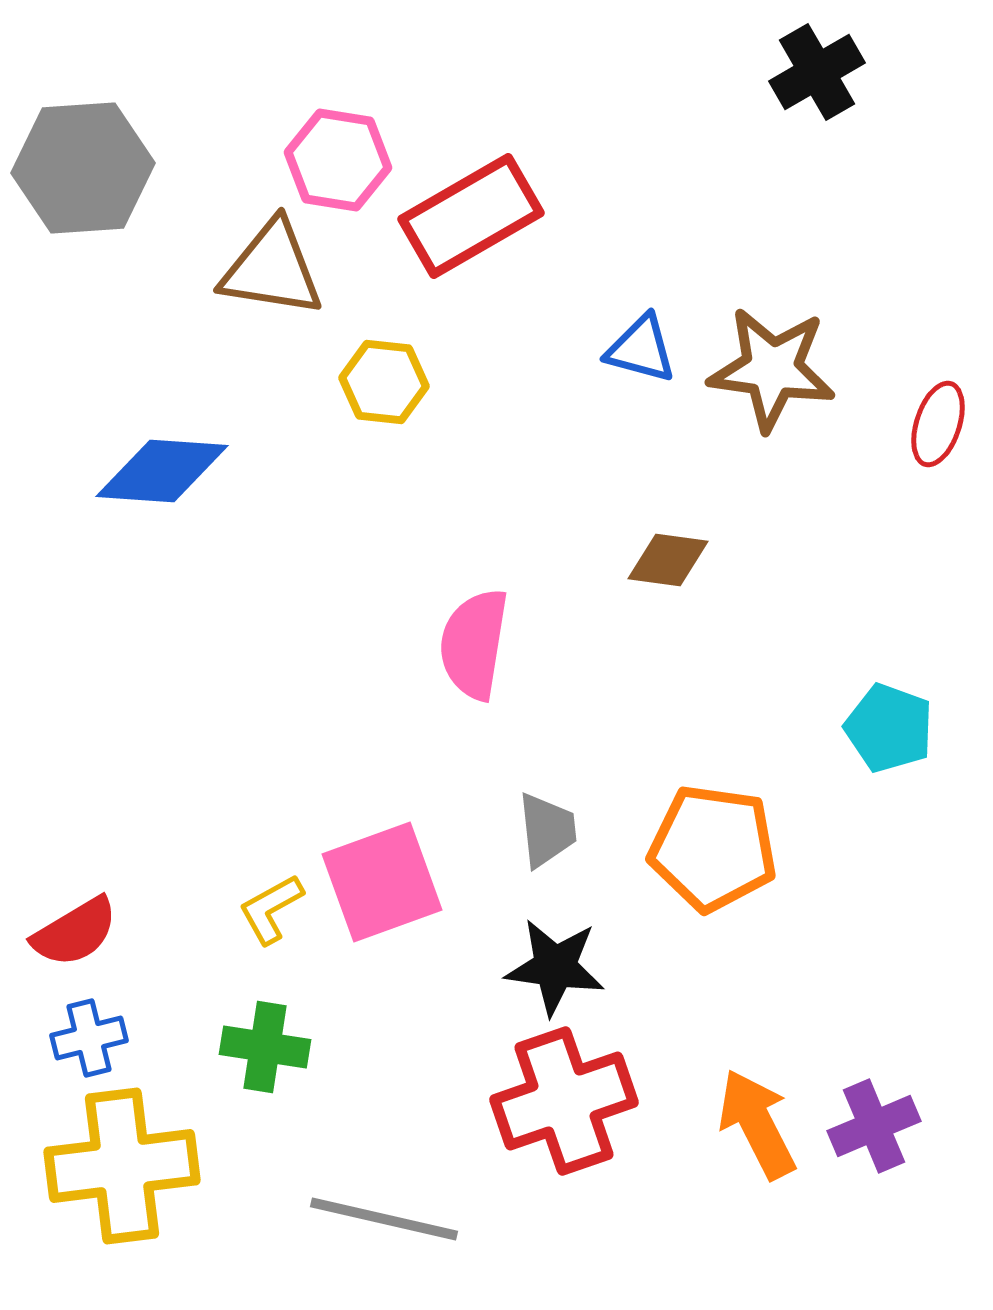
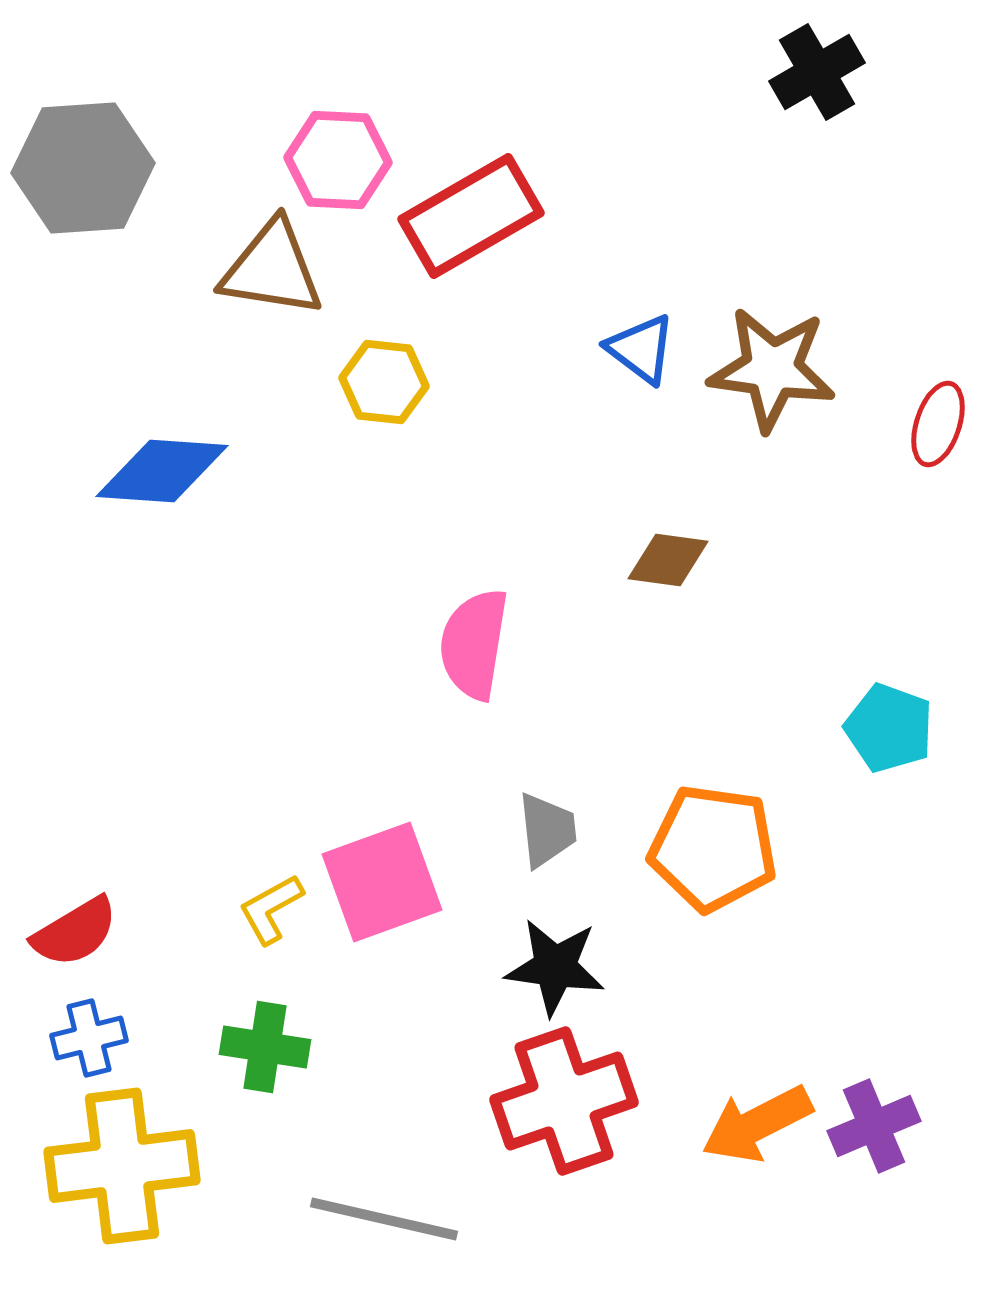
pink hexagon: rotated 6 degrees counterclockwise
blue triangle: rotated 22 degrees clockwise
orange arrow: rotated 90 degrees counterclockwise
